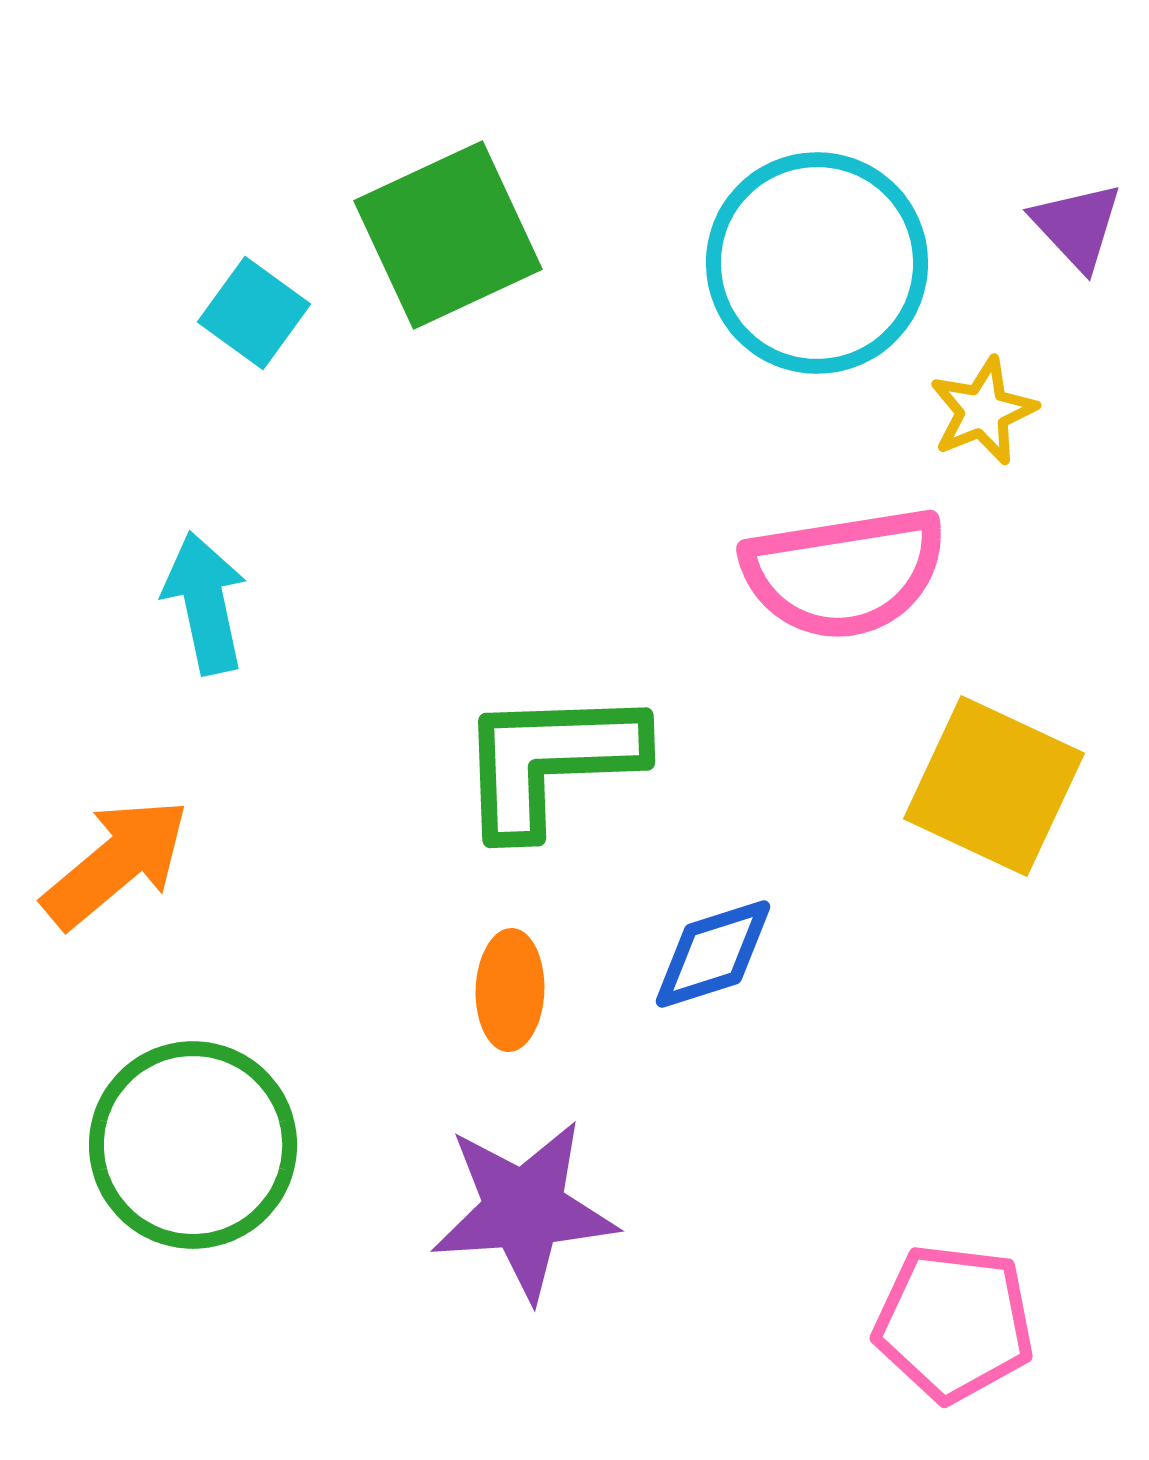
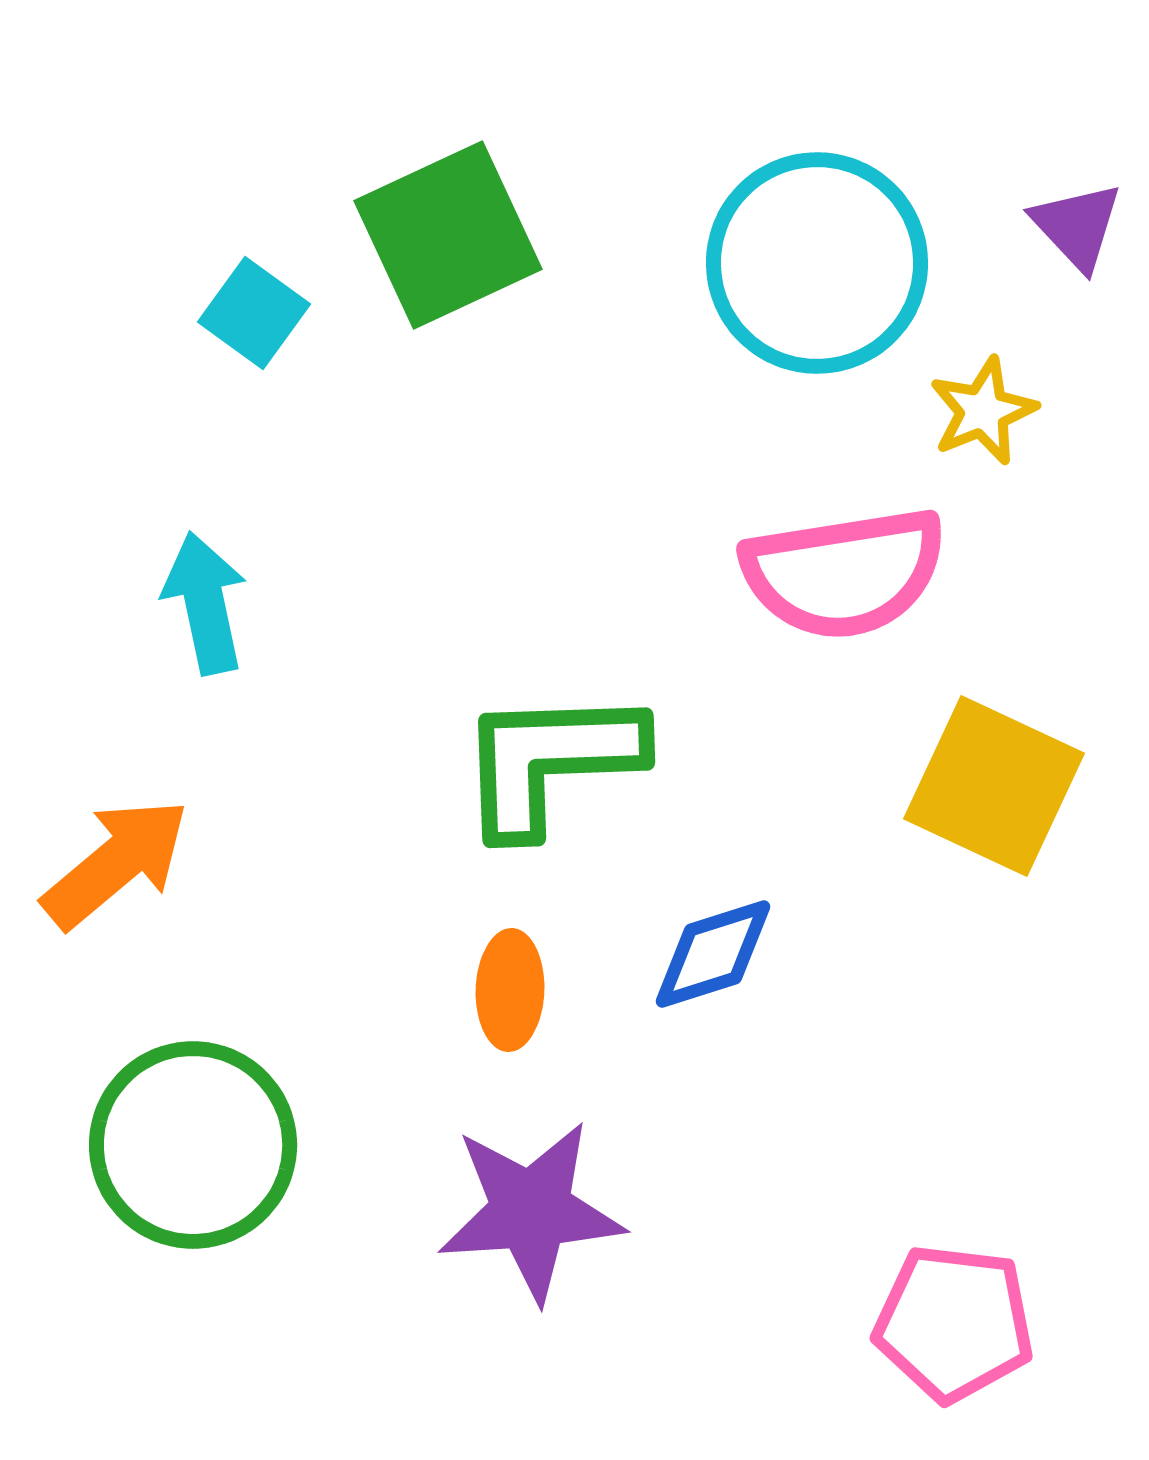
purple star: moved 7 px right, 1 px down
